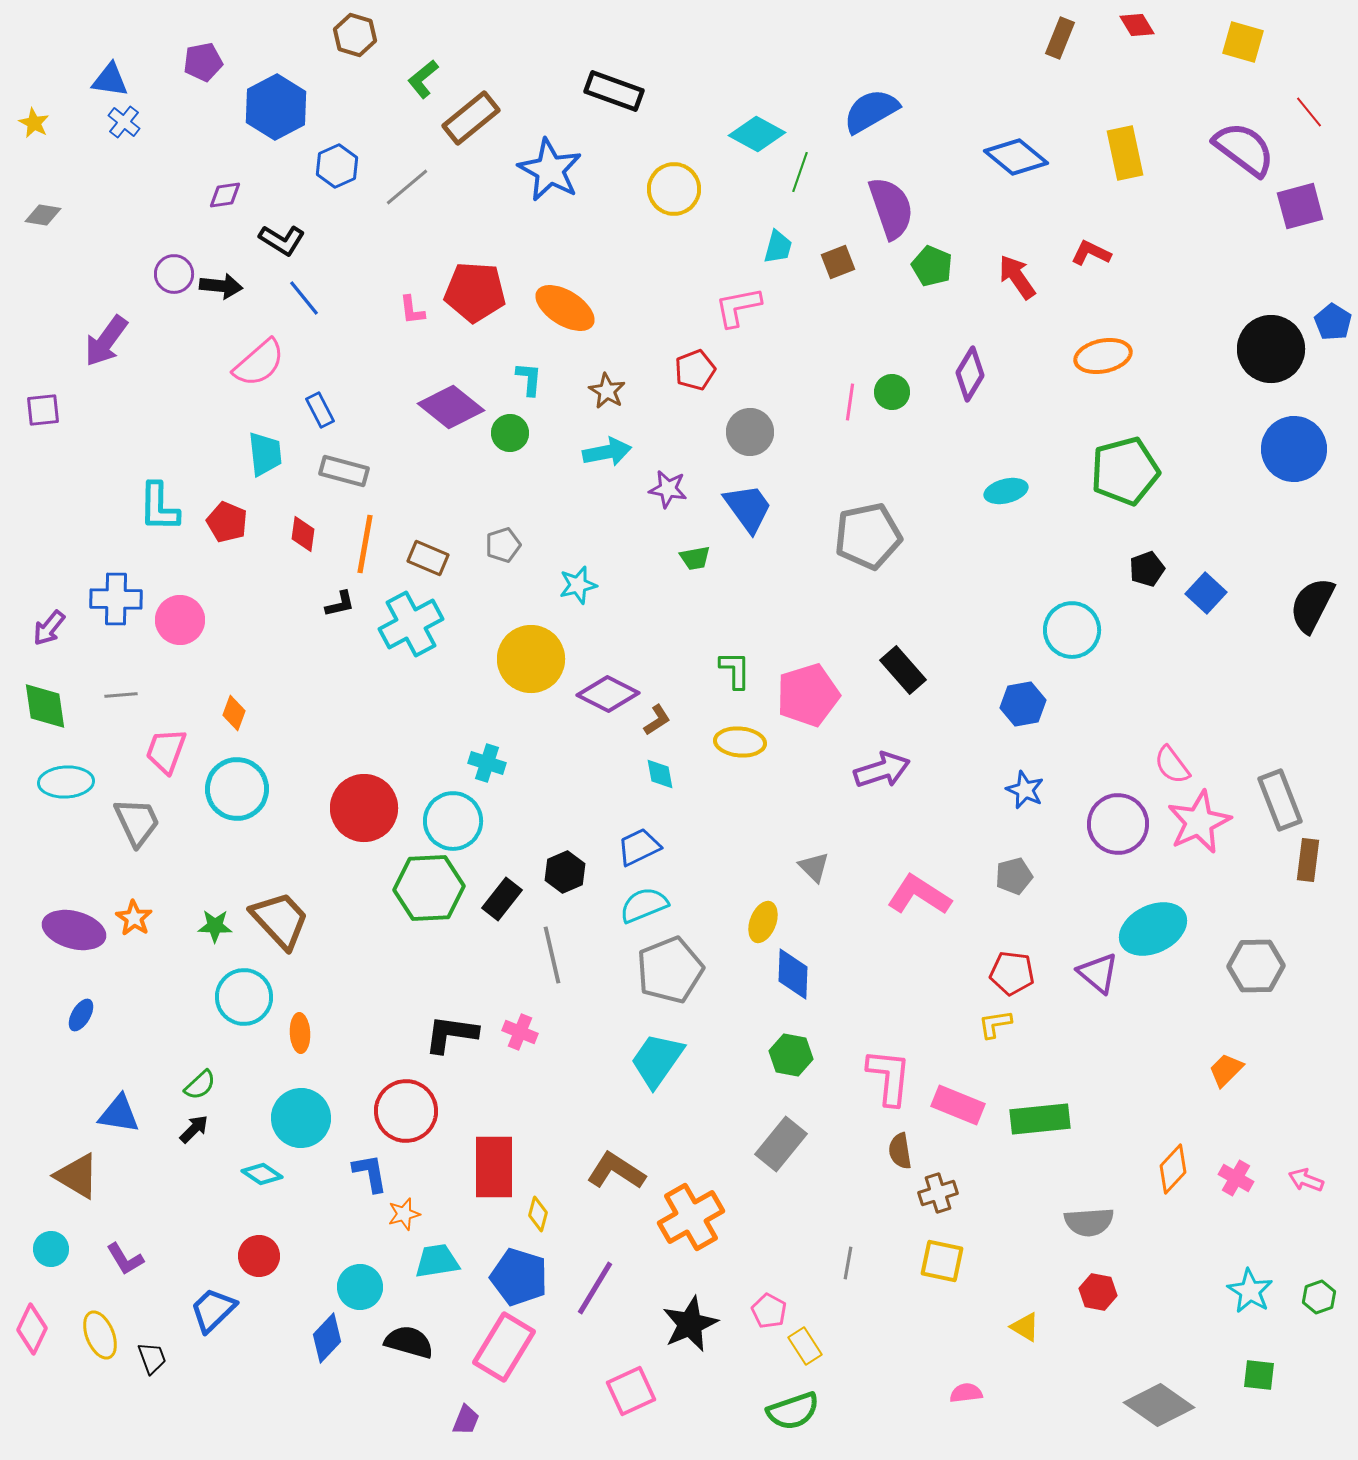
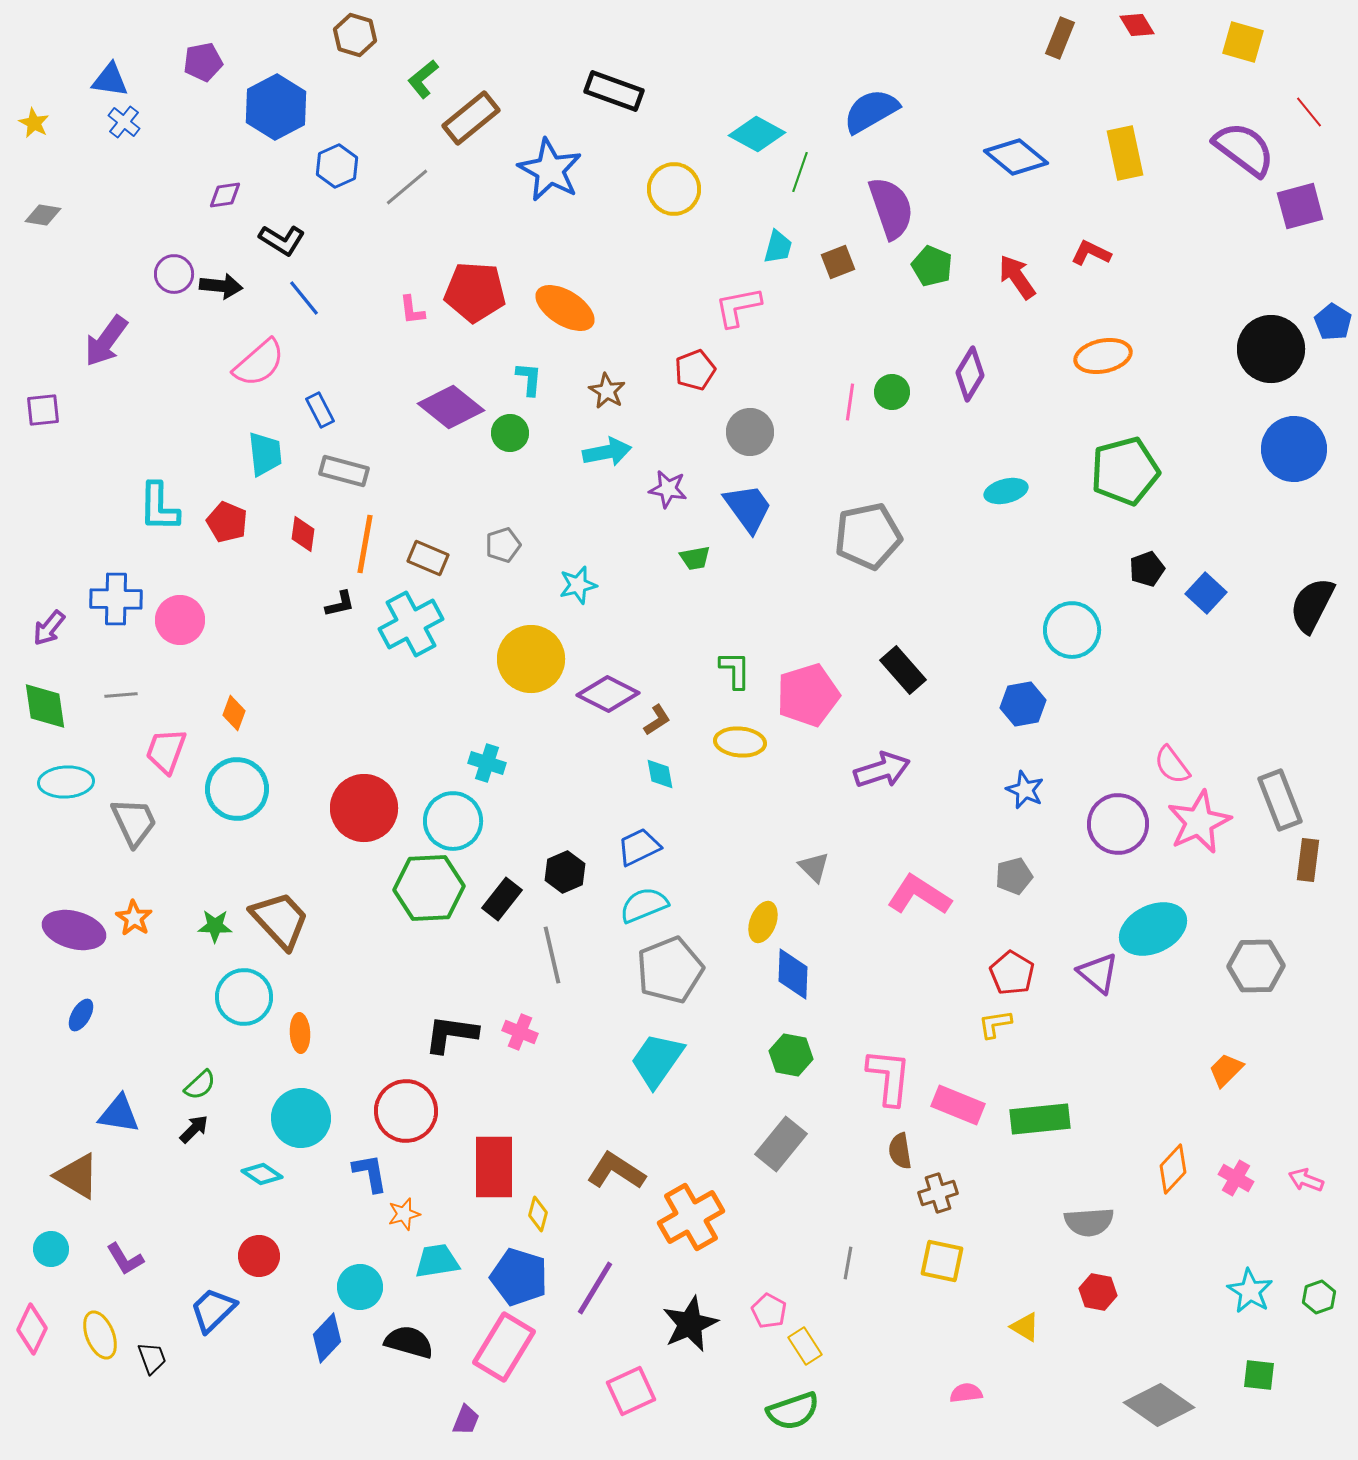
gray trapezoid at (137, 822): moved 3 px left
red pentagon at (1012, 973): rotated 24 degrees clockwise
